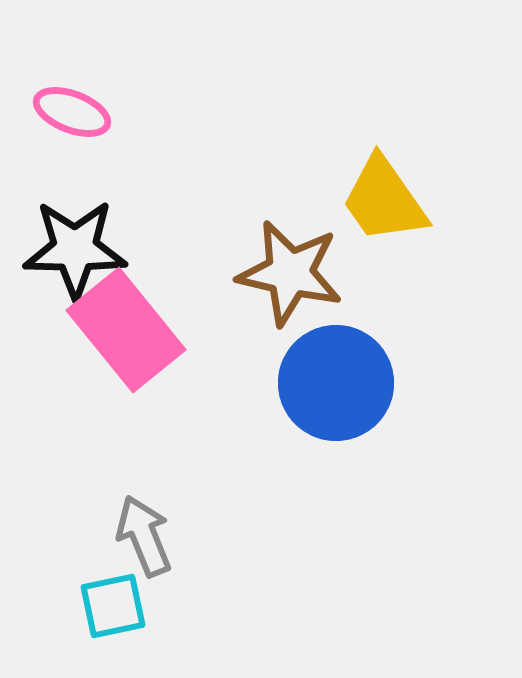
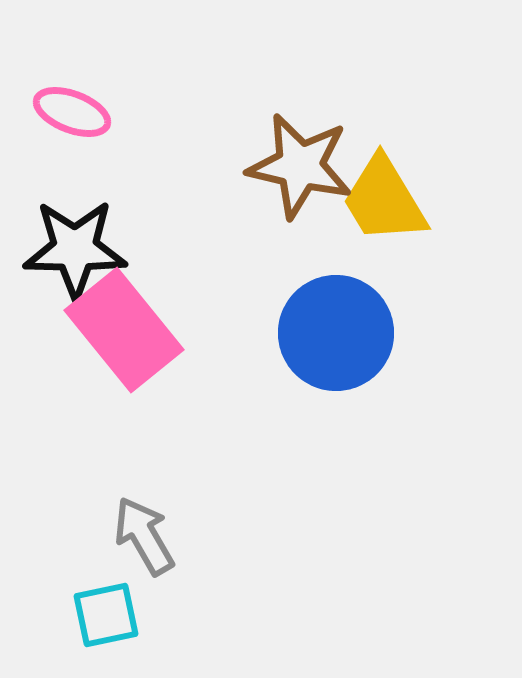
yellow trapezoid: rotated 4 degrees clockwise
brown star: moved 10 px right, 107 px up
pink rectangle: moved 2 px left
blue circle: moved 50 px up
gray arrow: rotated 8 degrees counterclockwise
cyan square: moved 7 px left, 9 px down
